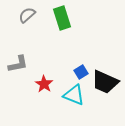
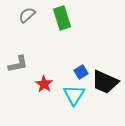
cyan triangle: rotated 40 degrees clockwise
